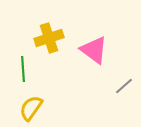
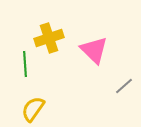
pink triangle: rotated 8 degrees clockwise
green line: moved 2 px right, 5 px up
yellow semicircle: moved 2 px right, 1 px down
